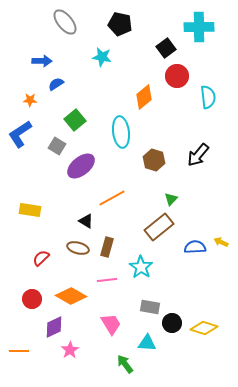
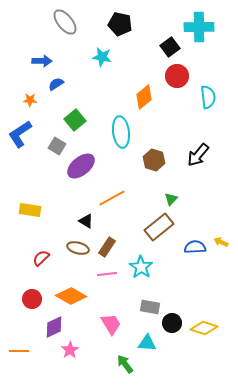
black square at (166, 48): moved 4 px right, 1 px up
brown rectangle at (107, 247): rotated 18 degrees clockwise
pink line at (107, 280): moved 6 px up
